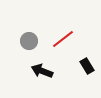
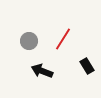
red line: rotated 20 degrees counterclockwise
